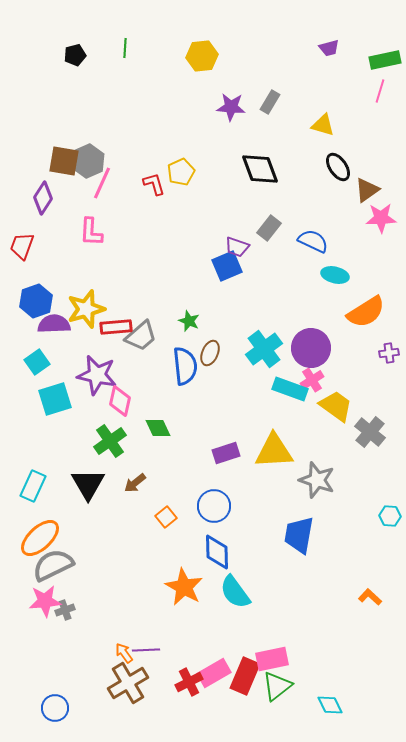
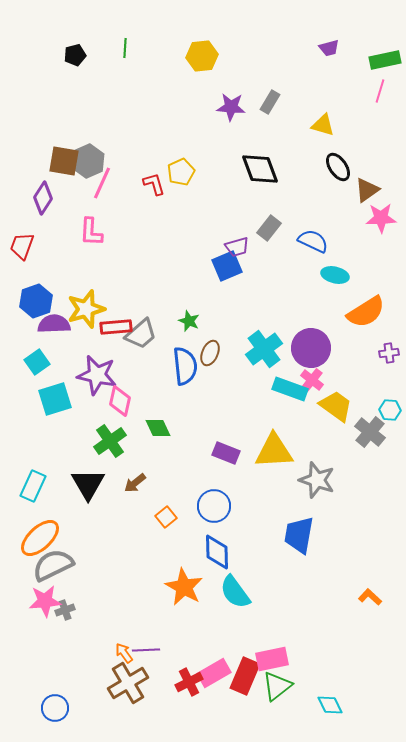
purple trapezoid at (237, 247): rotated 35 degrees counterclockwise
gray trapezoid at (141, 336): moved 2 px up
pink cross at (312, 380): rotated 20 degrees counterclockwise
purple rectangle at (226, 453): rotated 40 degrees clockwise
cyan hexagon at (390, 516): moved 106 px up
